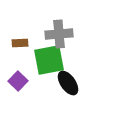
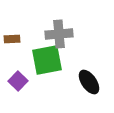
brown rectangle: moved 8 px left, 4 px up
green square: moved 2 px left
black ellipse: moved 21 px right, 1 px up
